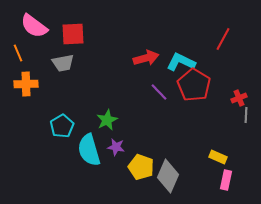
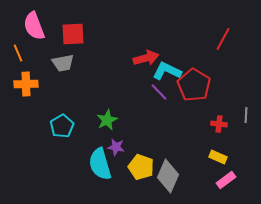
pink semicircle: rotated 32 degrees clockwise
cyan L-shape: moved 14 px left, 9 px down
red cross: moved 20 px left, 26 px down; rotated 28 degrees clockwise
cyan semicircle: moved 11 px right, 14 px down
pink rectangle: rotated 42 degrees clockwise
